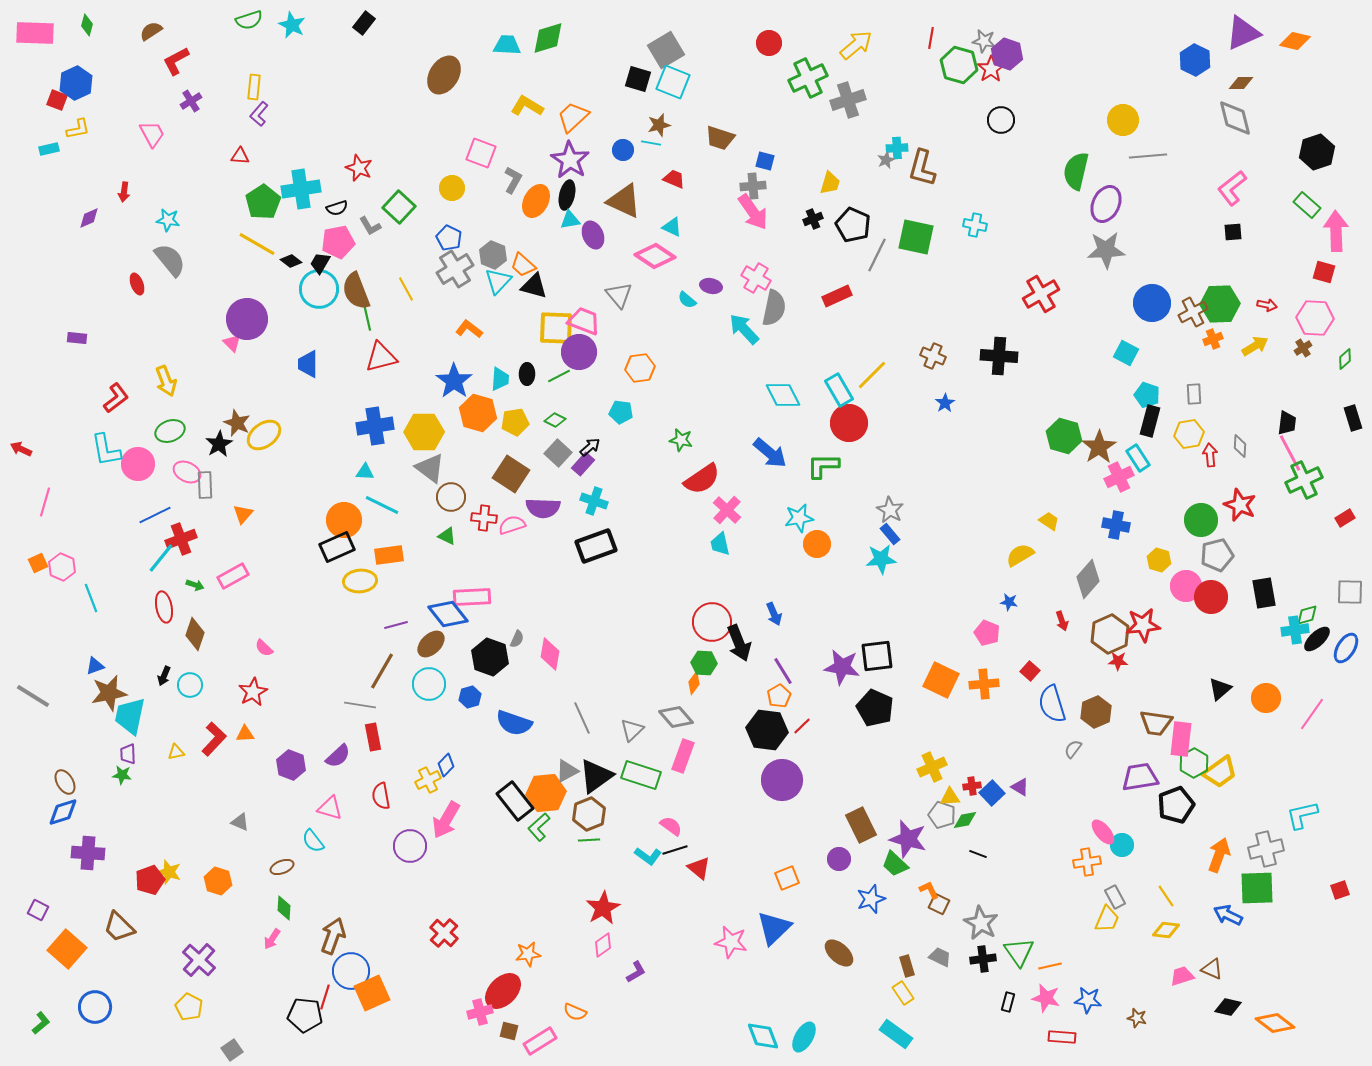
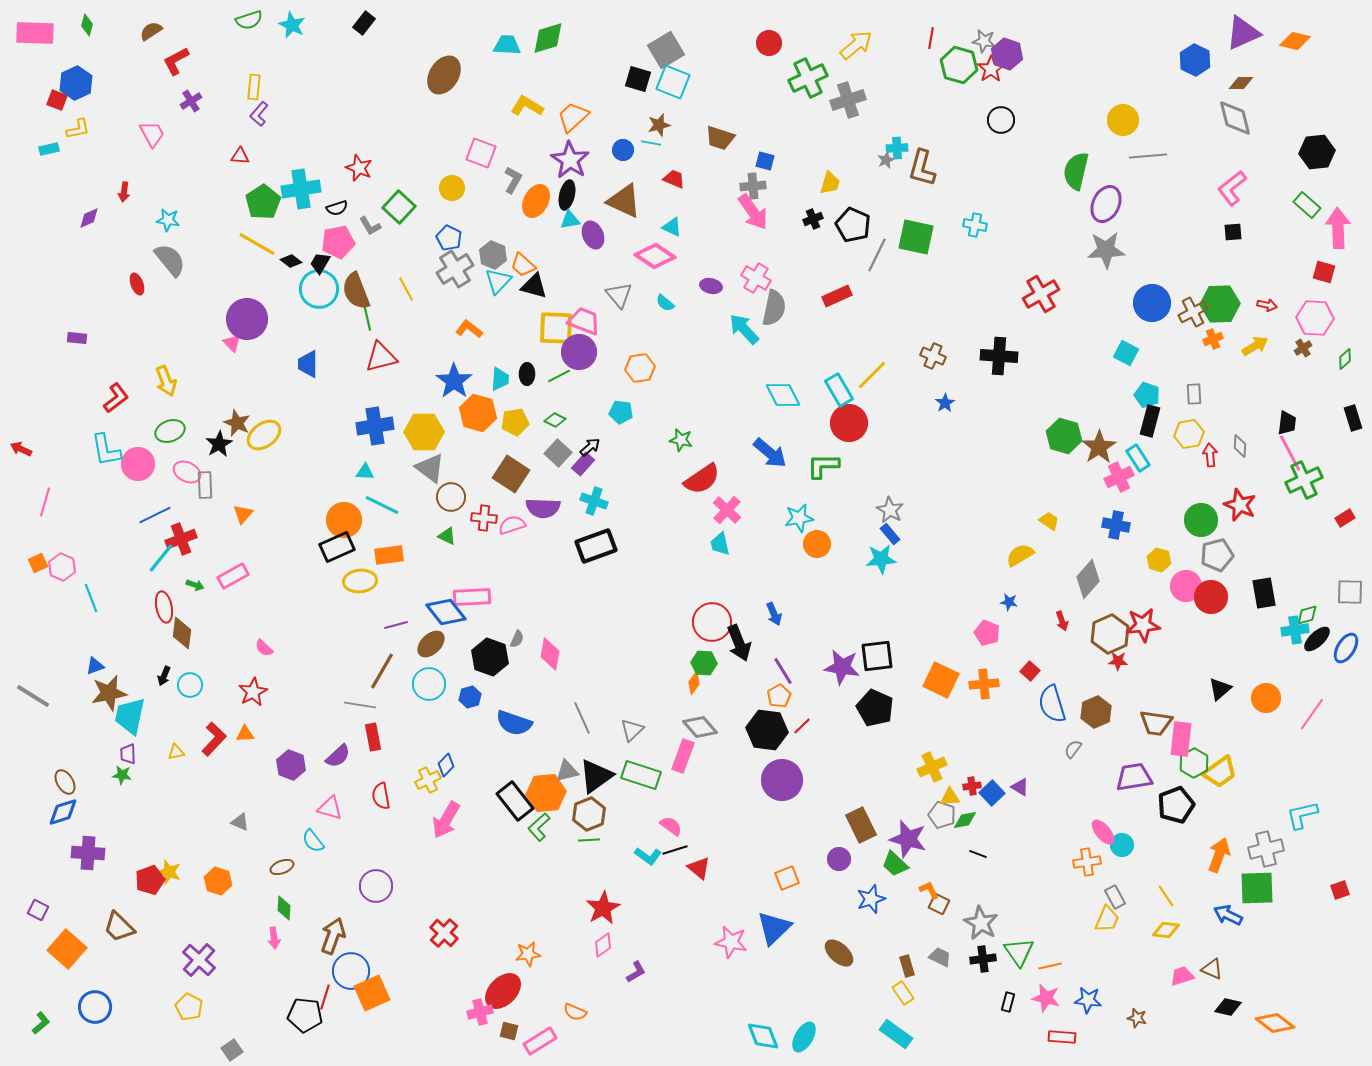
black hexagon at (1317, 152): rotated 12 degrees clockwise
pink arrow at (1336, 231): moved 2 px right, 3 px up
cyan semicircle at (687, 300): moved 22 px left, 3 px down
blue diamond at (448, 614): moved 2 px left, 2 px up
brown diamond at (195, 634): moved 13 px left, 1 px up; rotated 12 degrees counterclockwise
gray diamond at (676, 717): moved 24 px right, 10 px down
gray triangle at (567, 771): rotated 15 degrees clockwise
purple trapezoid at (1140, 777): moved 6 px left
purple circle at (410, 846): moved 34 px left, 40 px down
pink arrow at (272, 939): moved 2 px right, 1 px up; rotated 40 degrees counterclockwise
